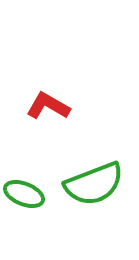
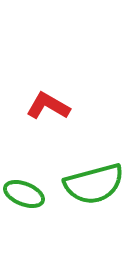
green semicircle: rotated 6 degrees clockwise
